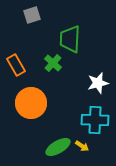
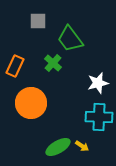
gray square: moved 6 px right, 6 px down; rotated 18 degrees clockwise
green trapezoid: rotated 40 degrees counterclockwise
orange rectangle: moved 1 px left, 1 px down; rotated 55 degrees clockwise
cyan cross: moved 4 px right, 3 px up
